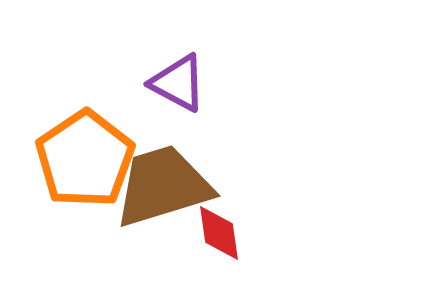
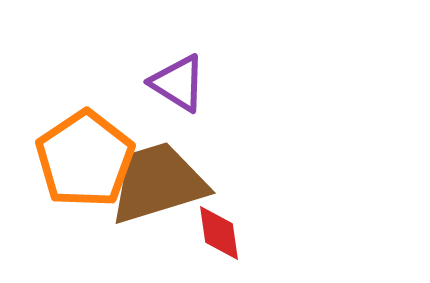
purple triangle: rotated 4 degrees clockwise
brown trapezoid: moved 5 px left, 3 px up
